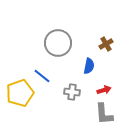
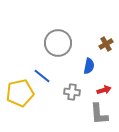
yellow pentagon: rotated 8 degrees clockwise
gray L-shape: moved 5 px left
